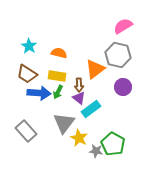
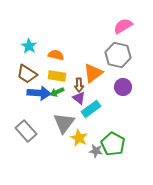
orange semicircle: moved 3 px left, 2 px down
orange triangle: moved 2 px left, 4 px down
green arrow: moved 1 px left; rotated 40 degrees clockwise
